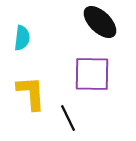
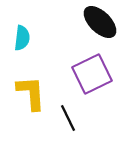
purple square: rotated 27 degrees counterclockwise
